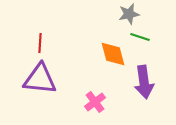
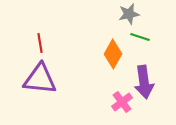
red line: rotated 12 degrees counterclockwise
orange diamond: rotated 44 degrees clockwise
pink cross: moved 27 px right
